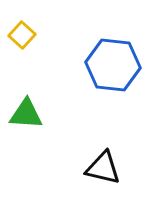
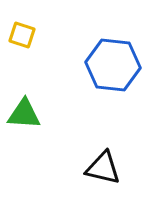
yellow square: rotated 24 degrees counterclockwise
green triangle: moved 2 px left
